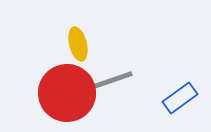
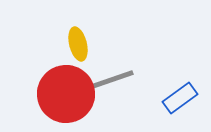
gray line: moved 1 px right, 1 px up
red circle: moved 1 px left, 1 px down
